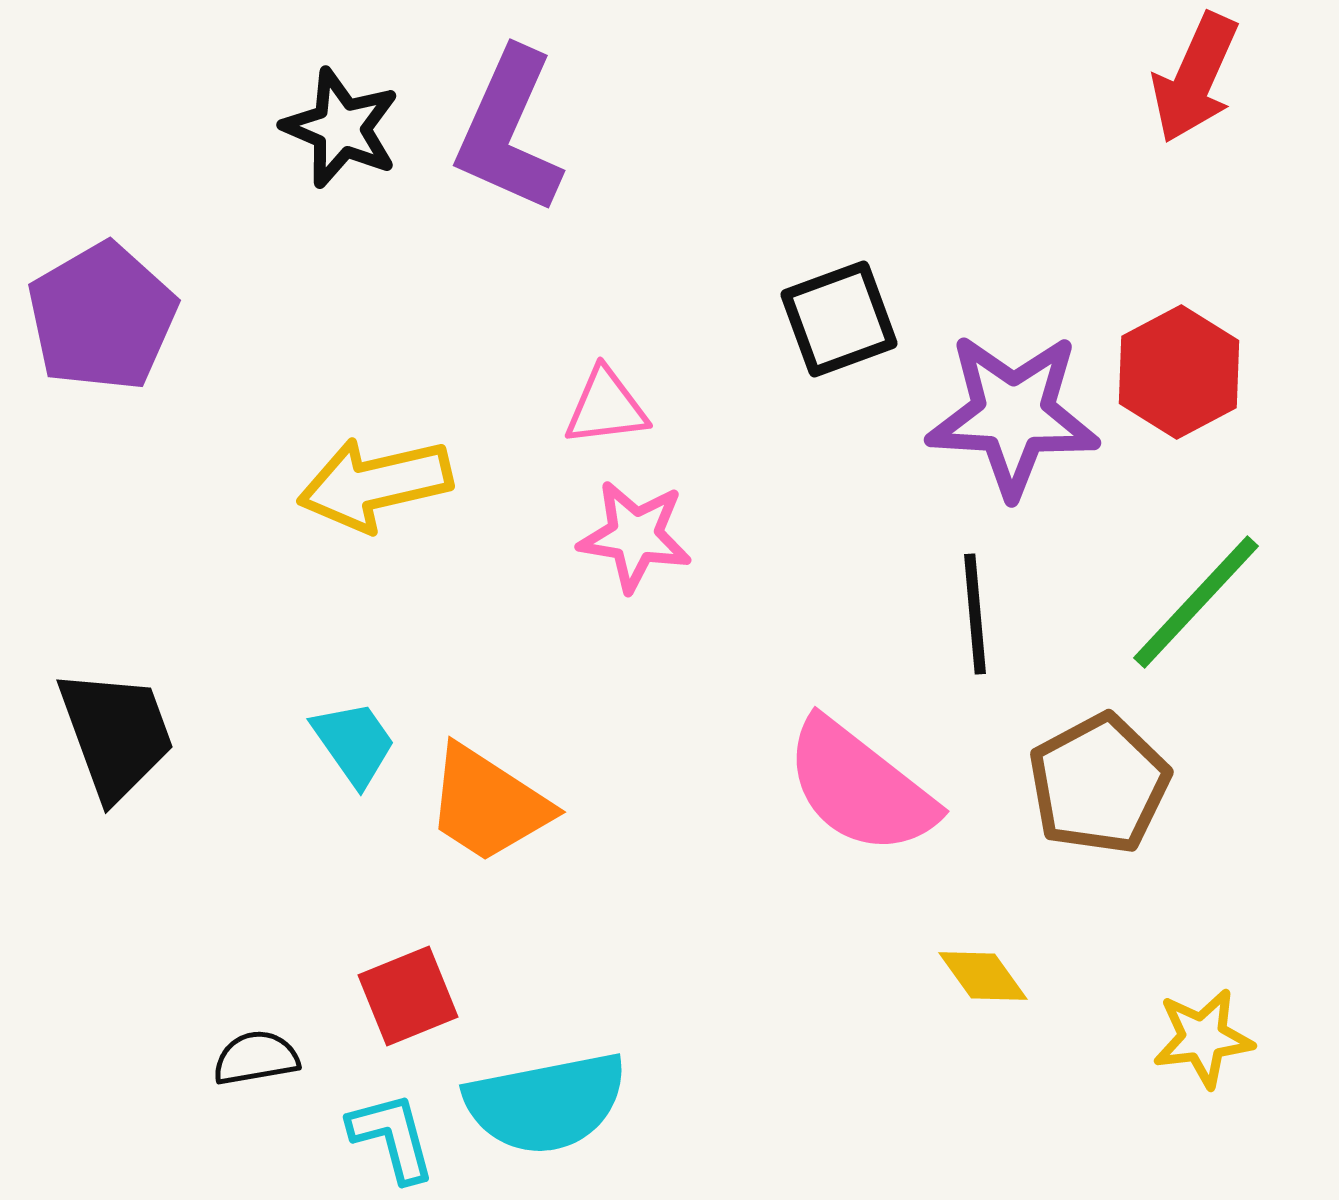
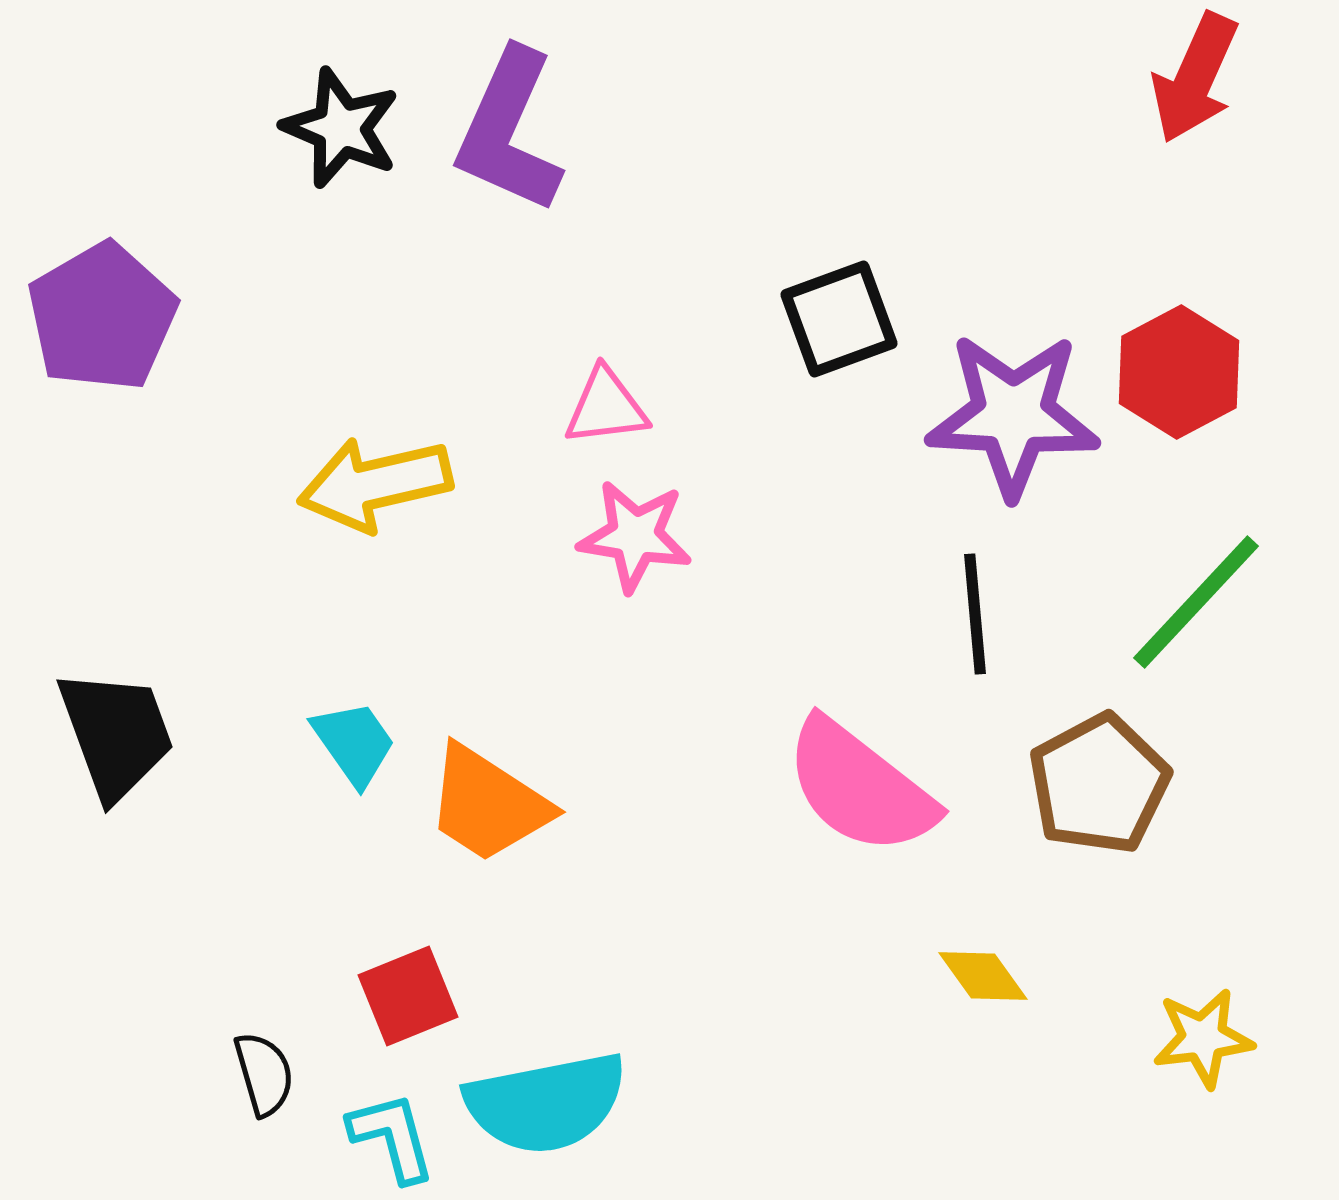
black semicircle: moved 8 px right, 16 px down; rotated 84 degrees clockwise
